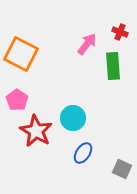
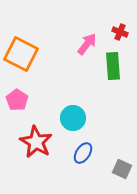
red star: moved 11 px down
